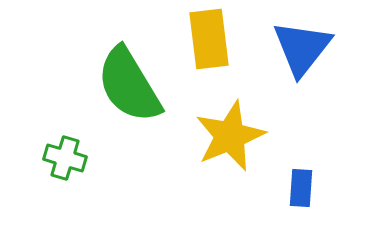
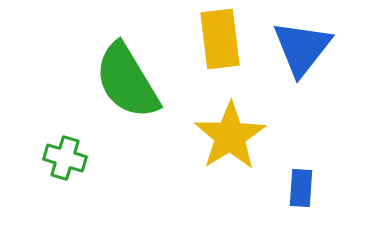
yellow rectangle: moved 11 px right
green semicircle: moved 2 px left, 4 px up
yellow star: rotated 10 degrees counterclockwise
